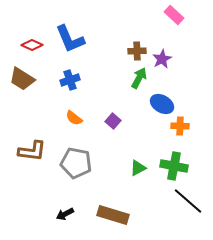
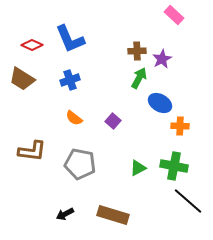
blue ellipse: moved 2 px left, 1 px up
gray pentagon: moved 4 px right, 1 px down
